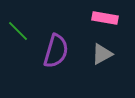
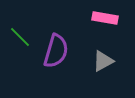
green line: moved 2 px right, 6 px down
gray triangle: moved 1 px right, 7 px down
